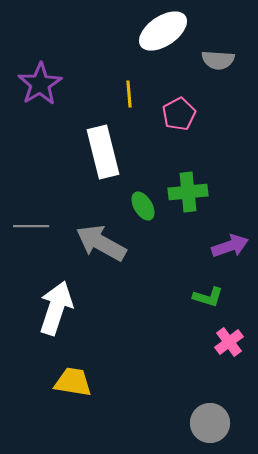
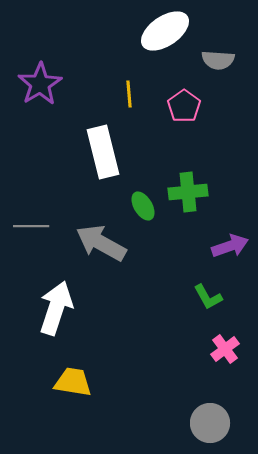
white ellipse: moved 2 px right
pink pentagon: moved 5 px right, 8 px up; rotated 8 degrees counterclockwise
green L-shape: rotated 44 degrees clockwise
pink cross: moved 4 px left, 7 px down
